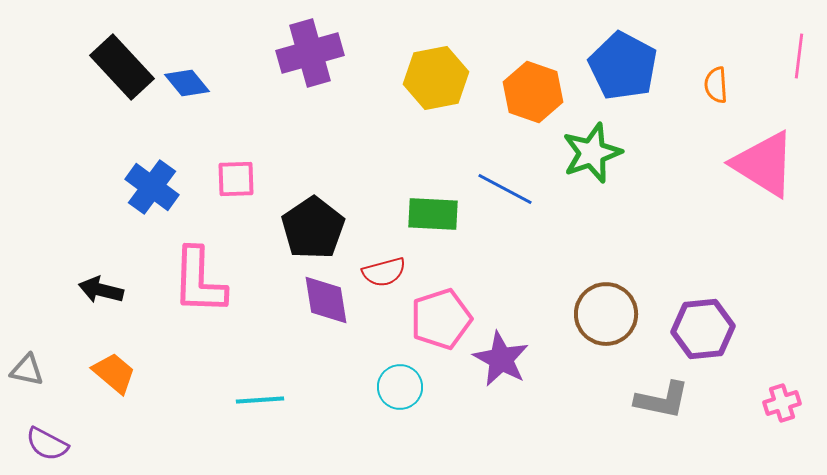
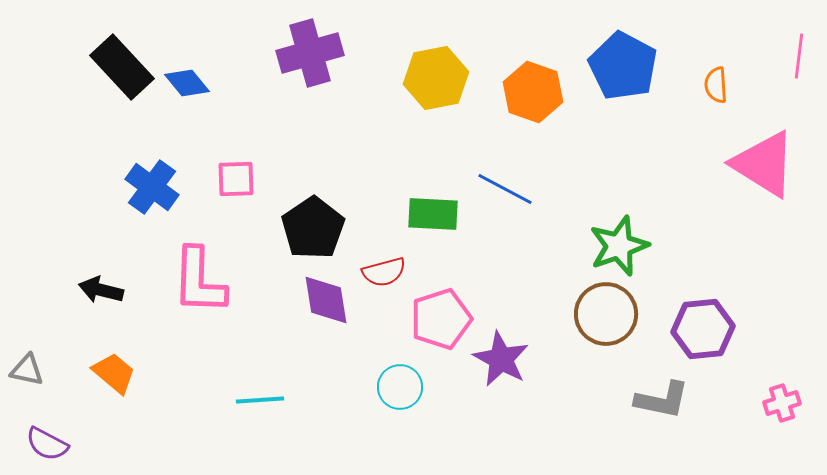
green star: moved 27 px right, 93 px down
